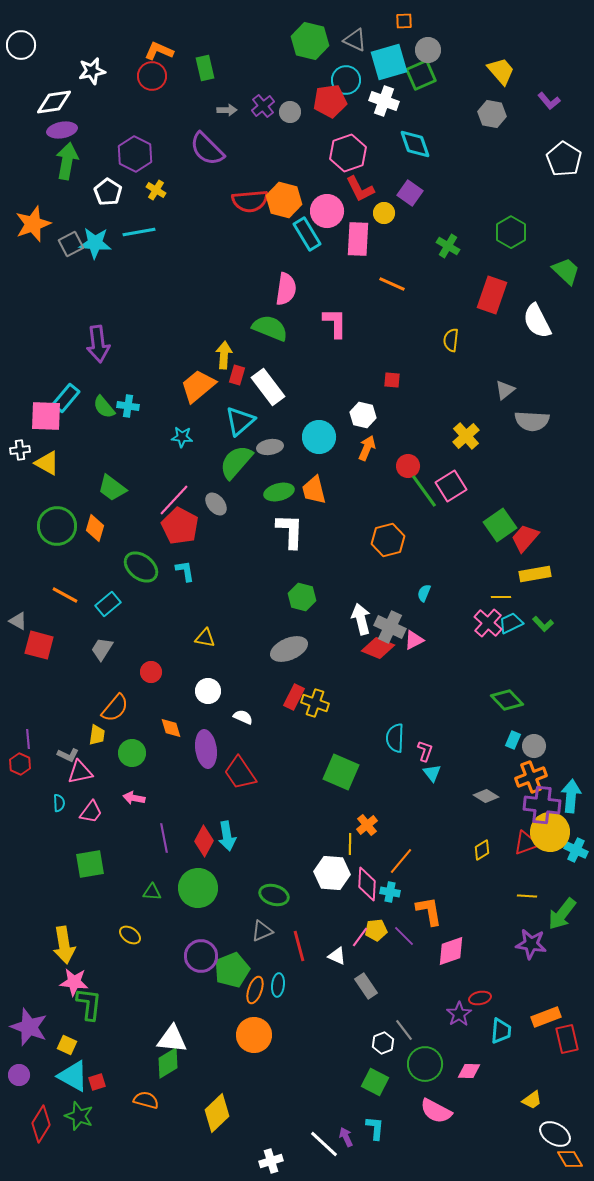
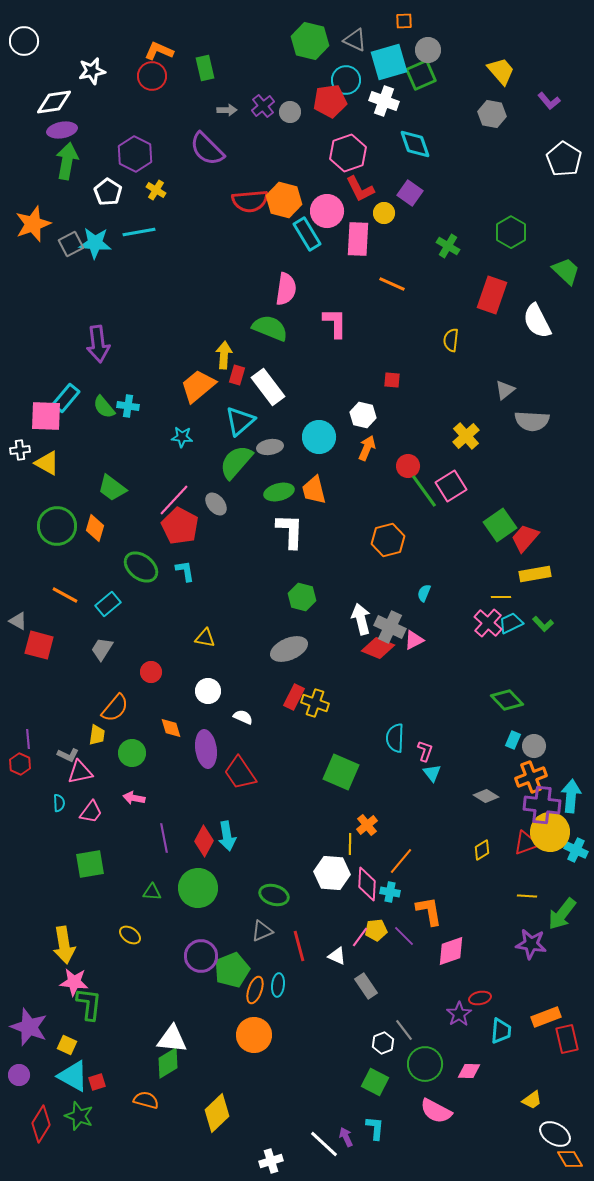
white circle at (21, 45): moved 3 px right, 4 px up
